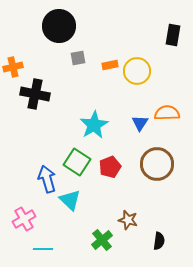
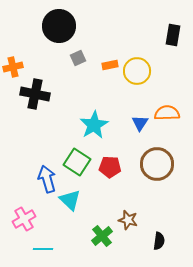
gray square: rotated 14 degrees counterclockwise
red pentagon: rotated 25 degrees clockwise
green cross: moved 4 px up
